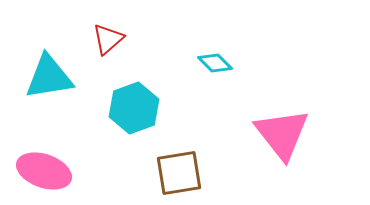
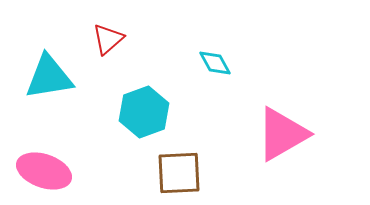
cyan diamond: rotated 16 degrees clockwise
cyan hexagon: moved 10 px right, 4 px down
pink triangle: rotated 38 degrees clockwise
brown square: rotated 6 degrees clockwise
